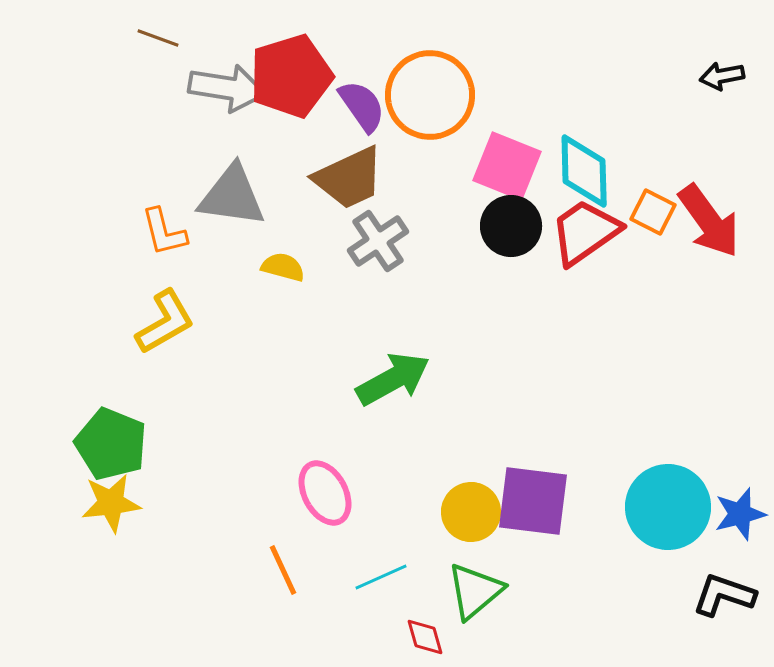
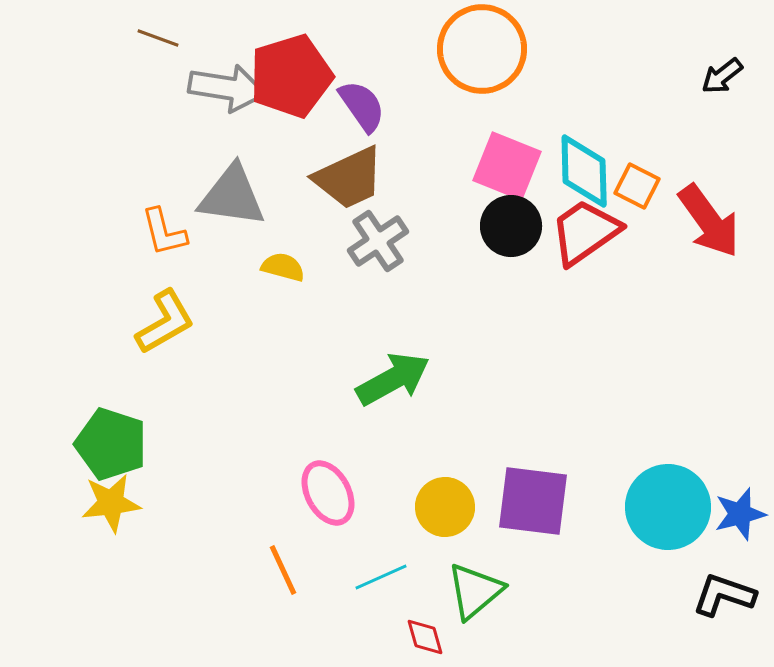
black arrow: rotated 27 degrees counterclockwise
orange circle: moved 52 px right, 46 px up
orange square: moved 16 px left, 26 px up
green pentagon: rotated 4 degrees counterclockwise
pink ellipse: moved 3 px right
yellow circle: moved 26 px left, 5 px up
